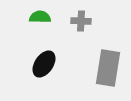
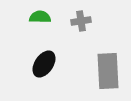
gray cross: rotated 12 degrees counterclockwise
gray rectangle: moved 3 px down; rotated 12 degrees counterclockwise
